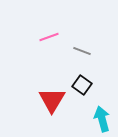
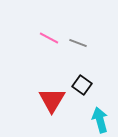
pink line: moved 1 px down; rotated 48 degrees clockwise
gray line: moved 4 px left, 8 px up
cyan arrow: moved 2 px left, 1 px down
